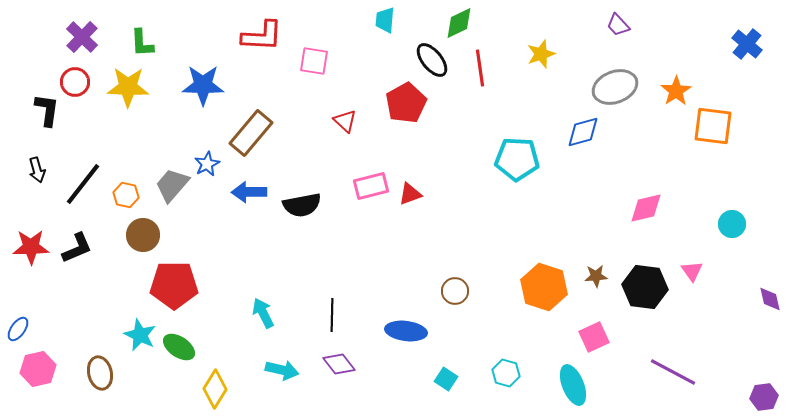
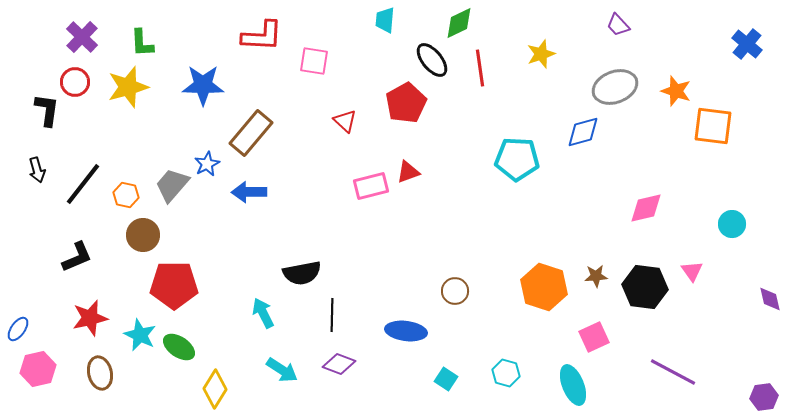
yellow star at (128, 87): rotated 18 degrees counterclockwise
orange star at (676, 91): rotated 20 degrees counterclockwise
red triangle at (410, 194): moved 2 px left, 22 px up
black semicircle at (302, 205): moved 68 px down
red star at (31, 247): moved 59 px right, 71 px down; rotated 12 degrees counterclockwise
black L-shape at (77, 248): moved 9 px down
purple diamond at (339, 364): rotated 32 degrees counterclockwise
cyan arrow at (282, 370): rotated 20 degrees clockwise
